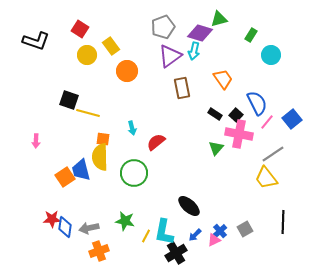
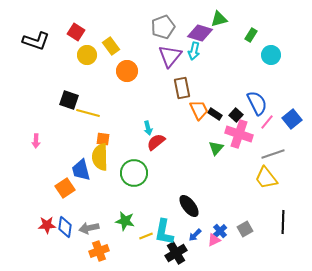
red square at (80, 29): moved 4 px left, 3 px down
purple triangle at (170, 56): rotated 15 degrees counterclockwise
orange trapezoid at (223, 79): moved 24 px left, 31 px down; rotated 10 degrees clockwise
cyan arrow at (132, 128): moved 16 px right
pink cross at (239, 134): rotated 8 degrees clockwise
gray line at (273, 154): rotated 15 degrees clockwise
orange square at (65, 177): moved 11 px down
black ellipse at (189, 206): rotated 10 degrees clockwise
red star at (52, 219): moved 5 px left, 6 px down
yellow line at (146, 236): rotated 40 degrees clockwise
